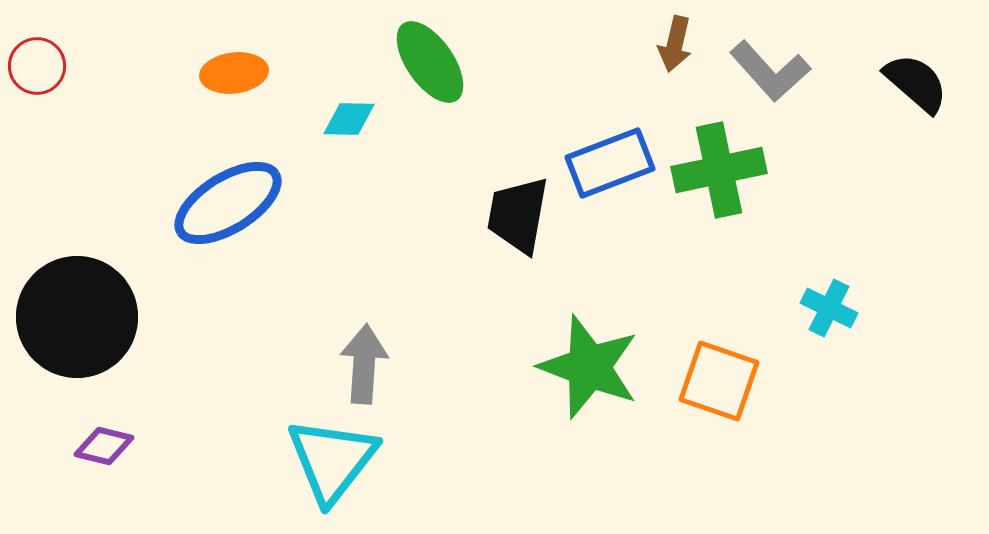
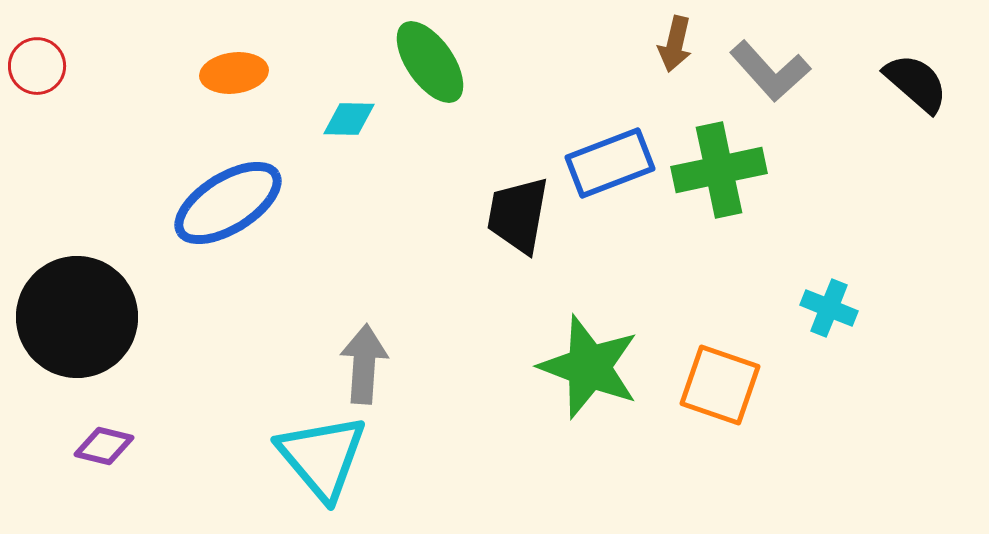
cyan cross: rotated 4 degrees counterclockwise
orange square: moved 1 px right, 4 px down
cyan triangle: moved 10 px left, 3 px up; rotated 18 degrees counterclockwise
